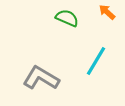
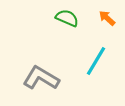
orange arrow: moved 6 px down
